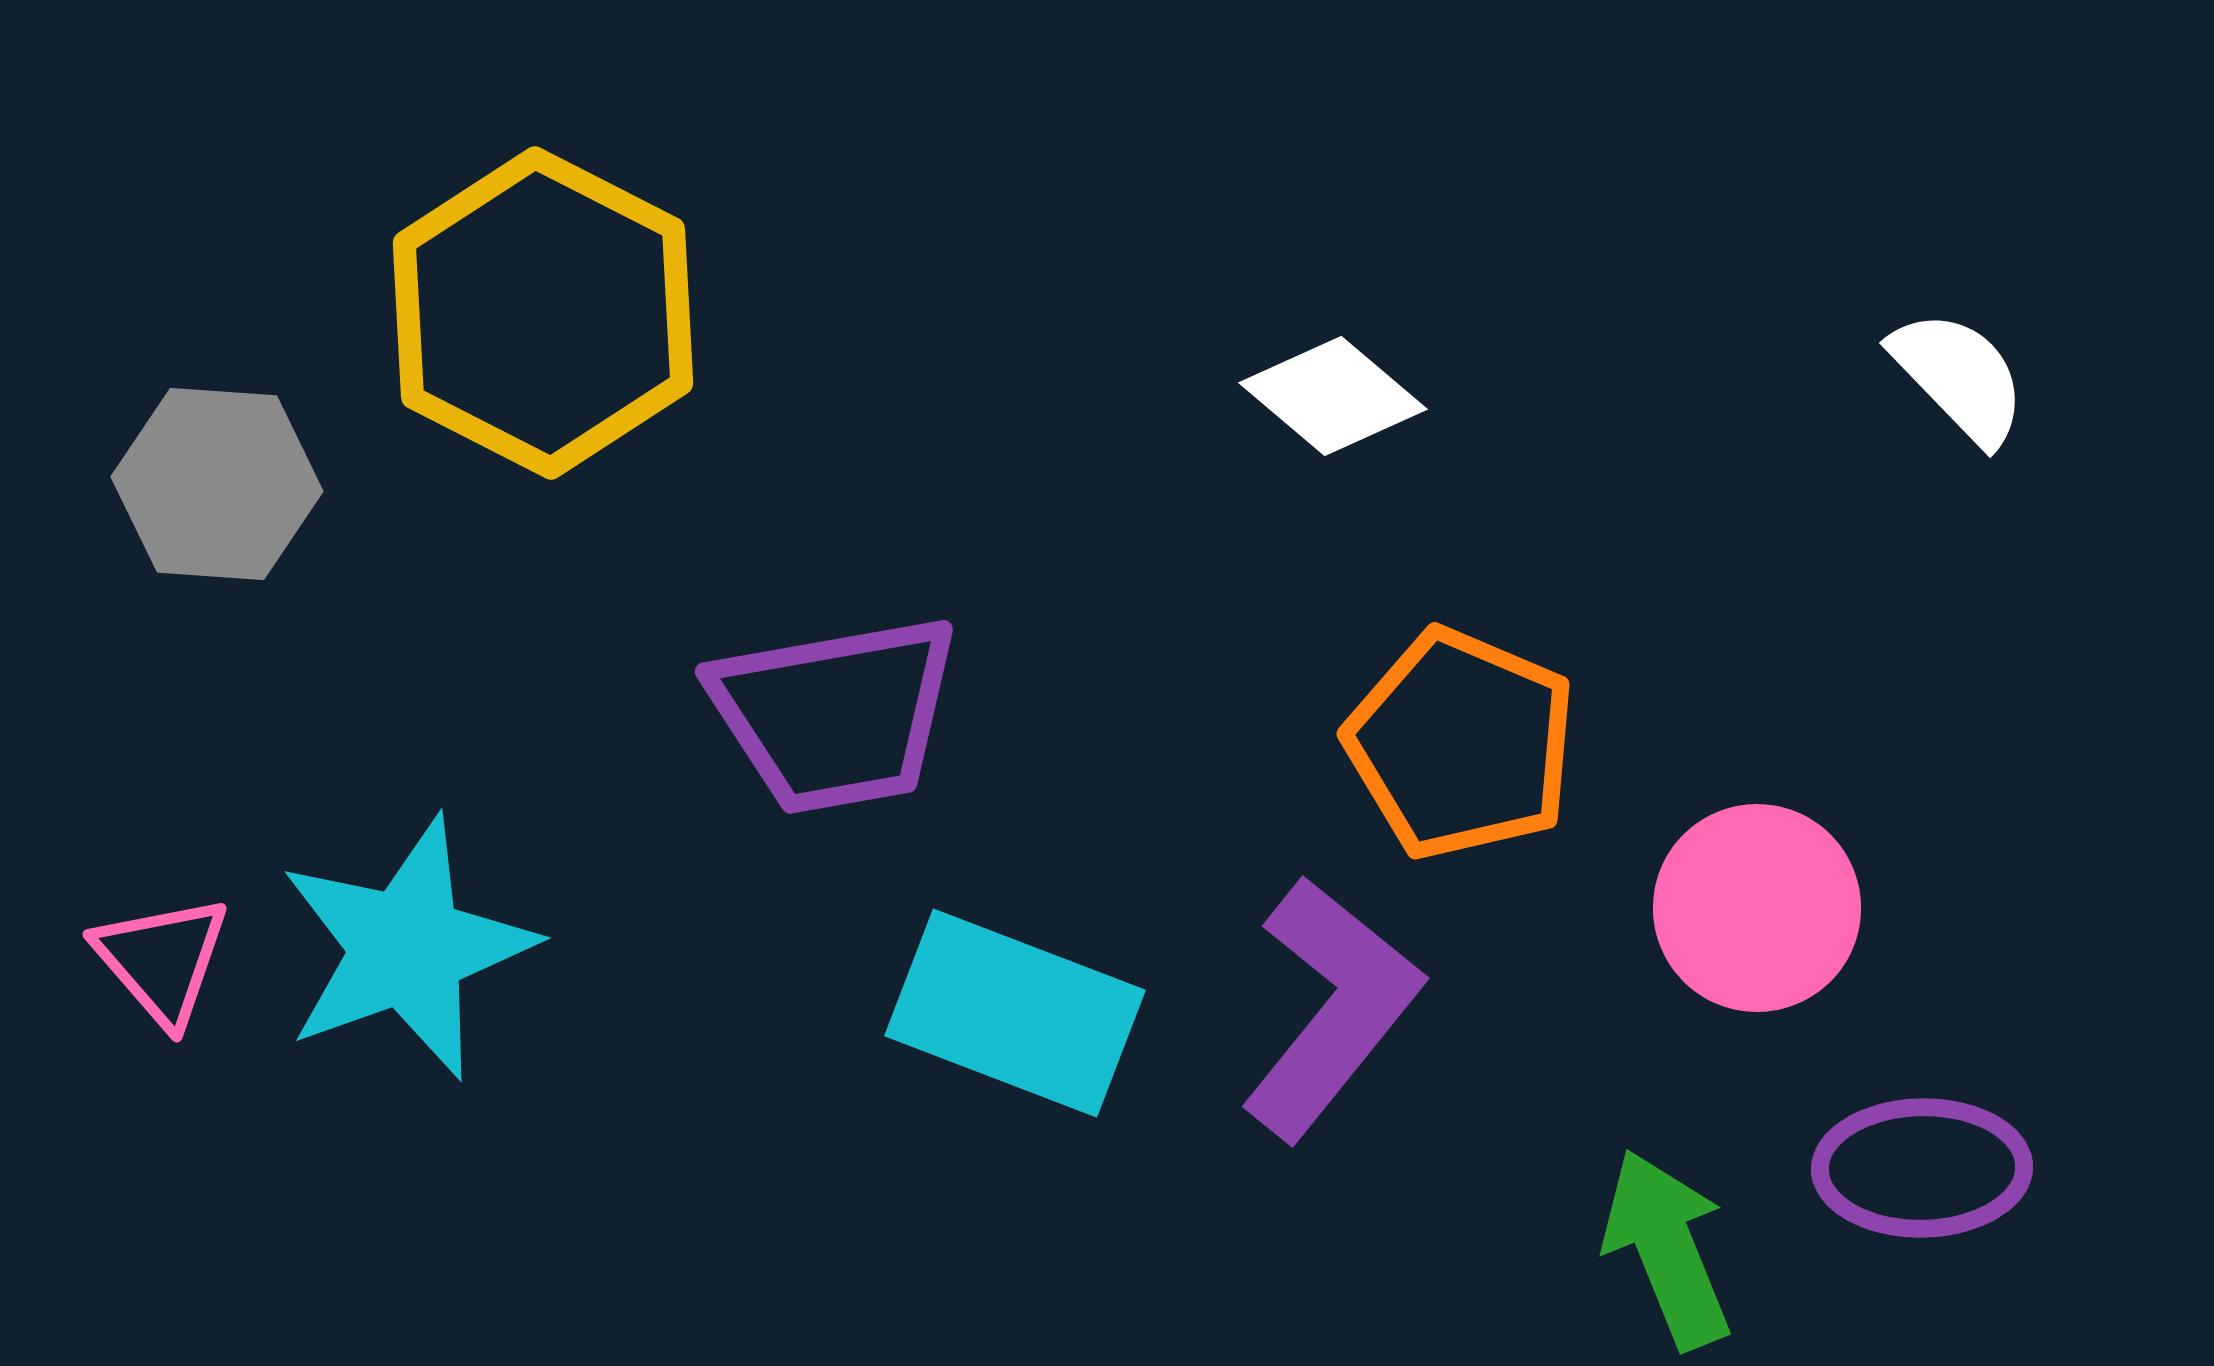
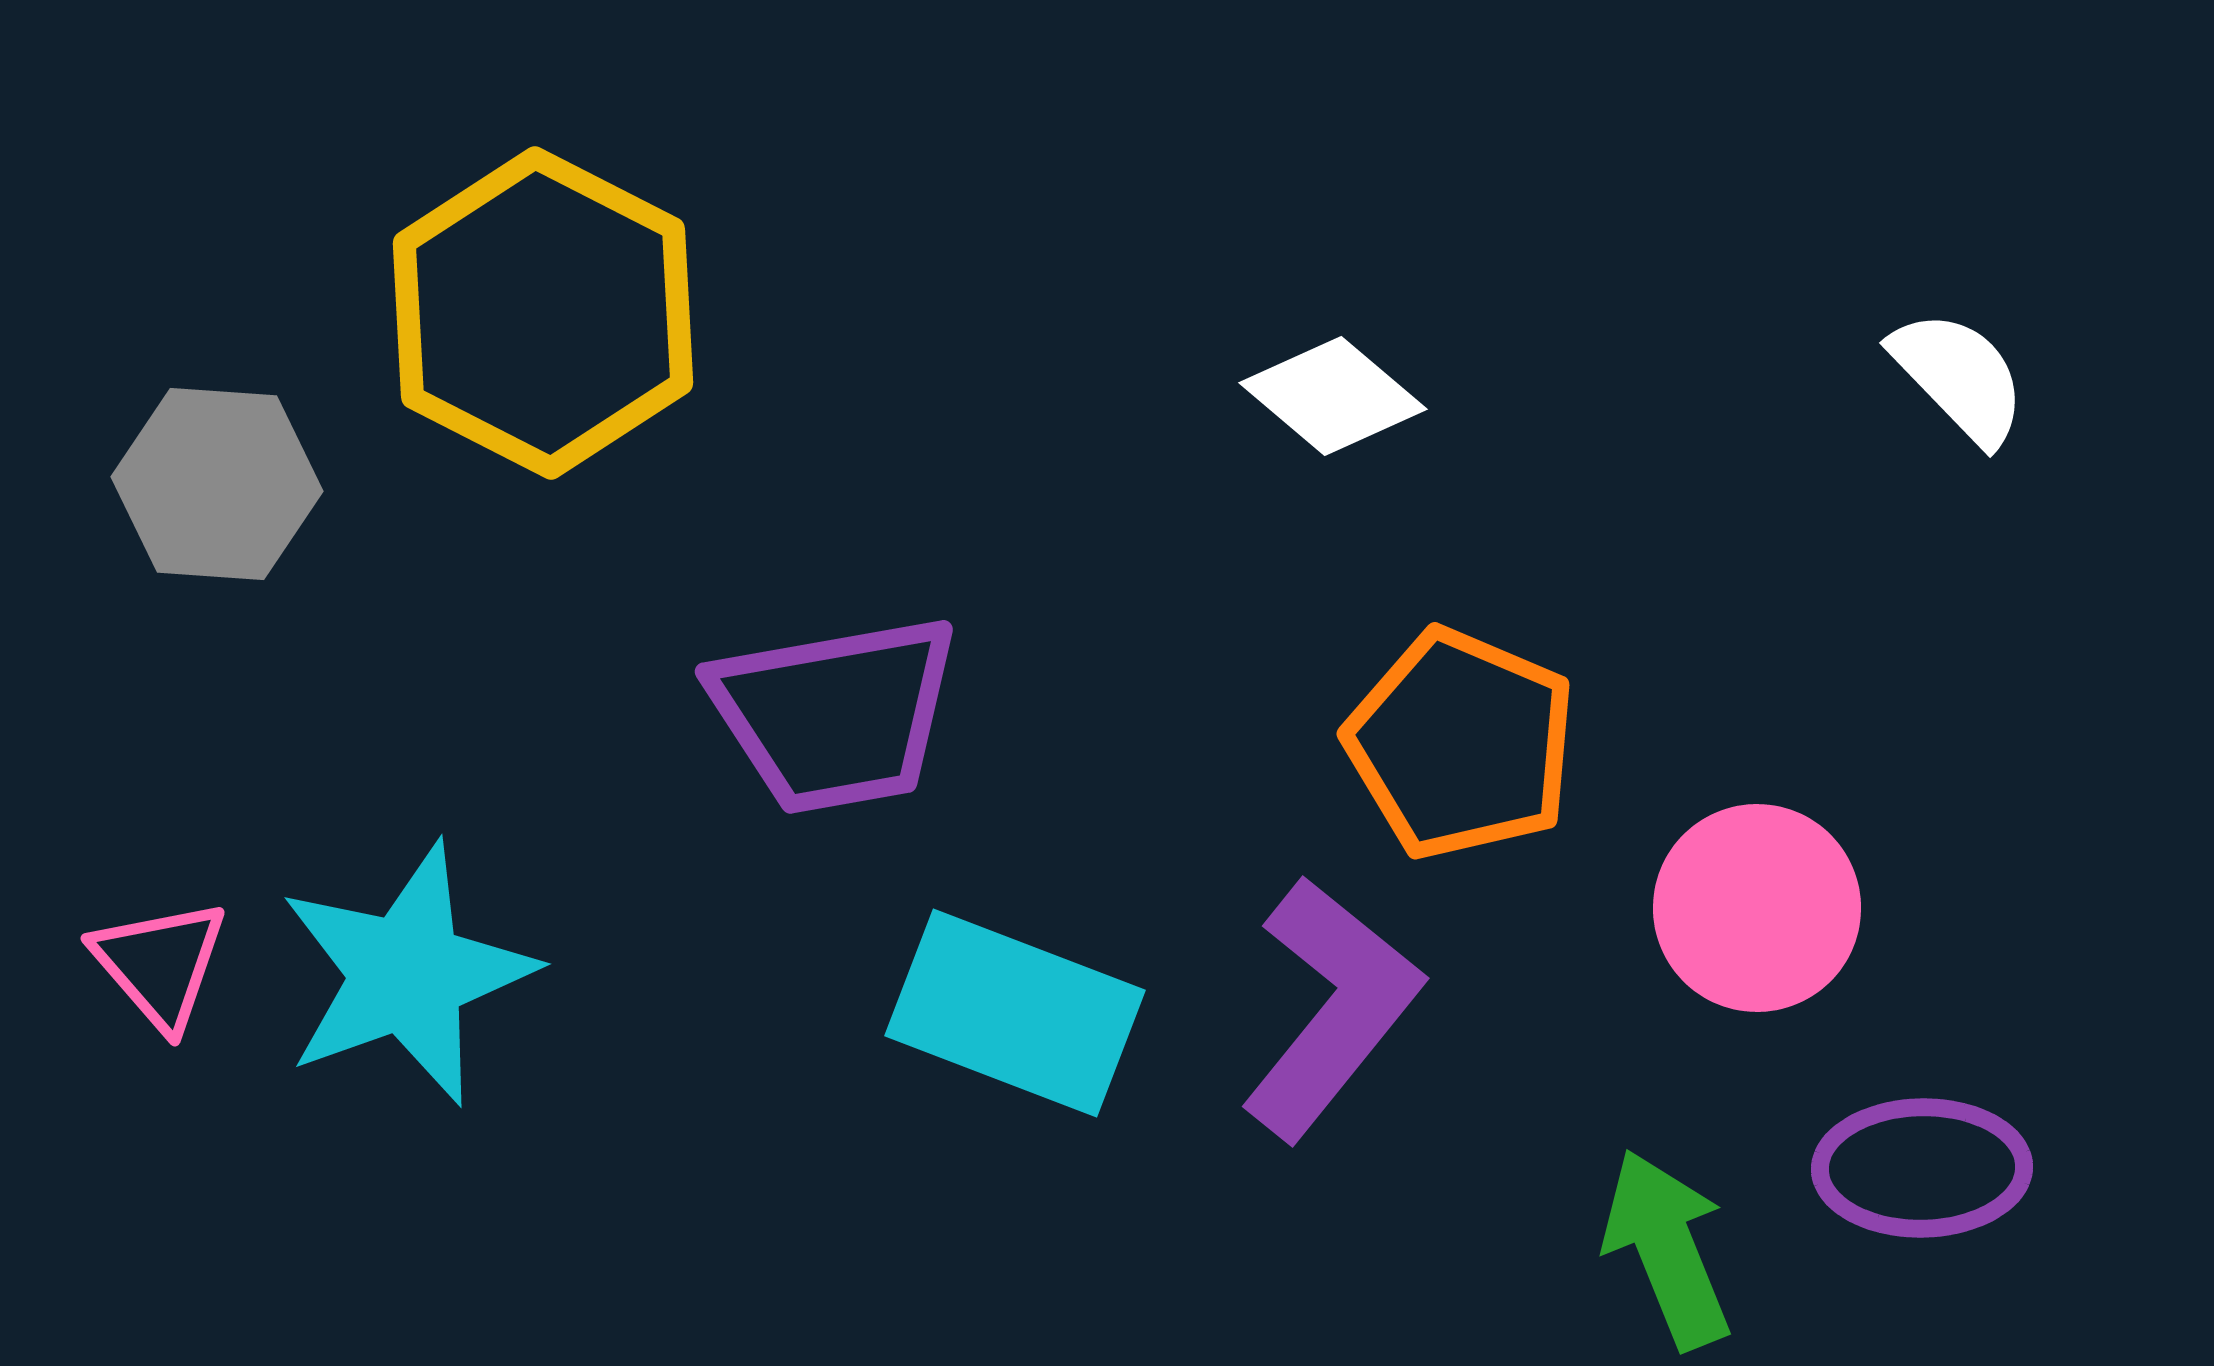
cyan star: moved 26 px down
pink triangle: moved 2 px left, 4 px down
